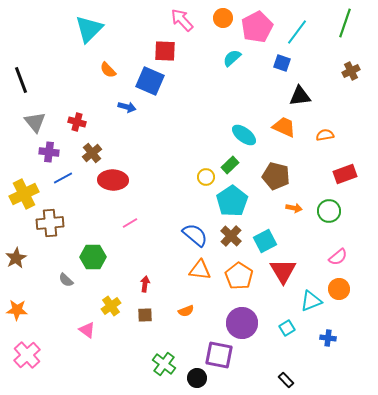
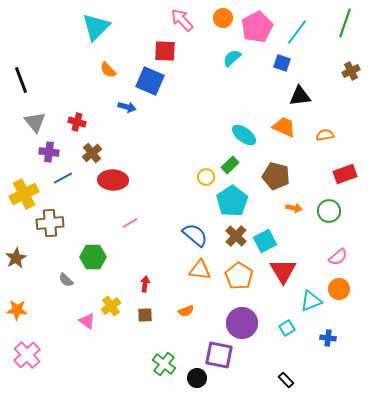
cyan triangle at (89, 29): moved 7 px right, 2 px up
brown cross at (231, 236): moved 5 px right
pink triangle at (87, 330): moved 9 px up
